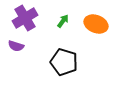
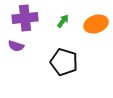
purple cross: rotated 25 degrees clockwise
orange ellipse: rotated 40 degrees counterclockwise
